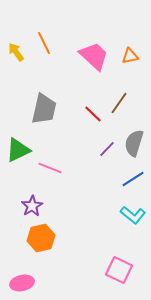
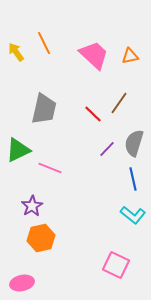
pink trapezoid: moved 1 px up
blue line: rotated 70 degrees counterclockwise
pink square: moved 3 px left, 5 px up
